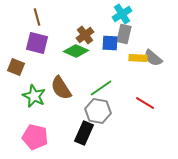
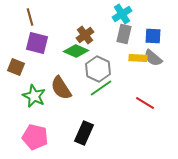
brown line: moved 7 px left
blue square: moved 43 px right, 7 px up
gray hexagon: moved 42 px up; rotated 15 degrees clockwise
